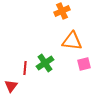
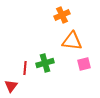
orange cross: moved 4 px down
green cross: rotated 18 degrees clockwise
